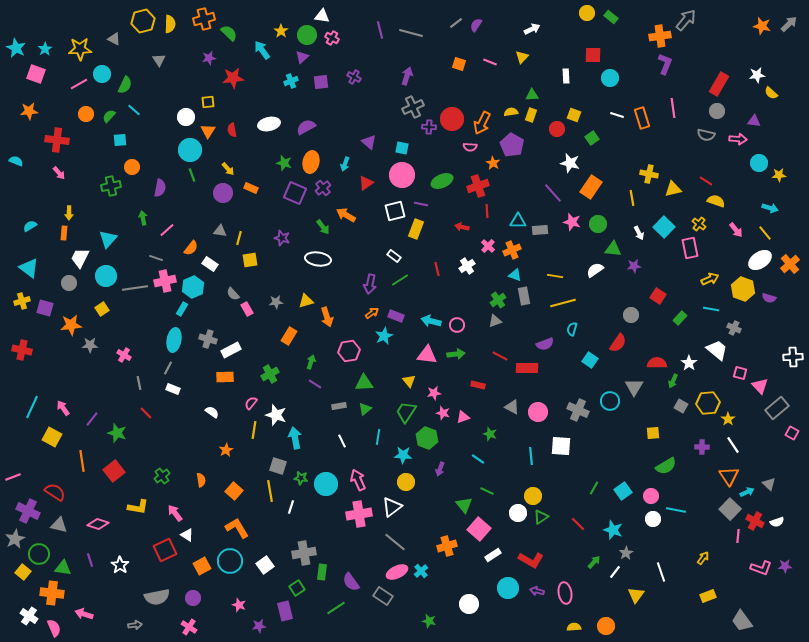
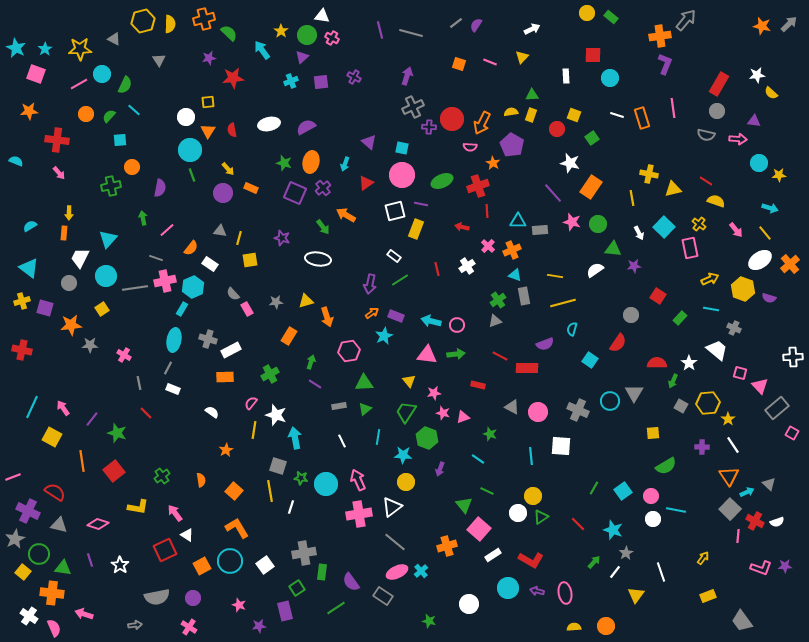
gray triangle at (634, 387): moved 6 px down
